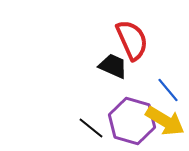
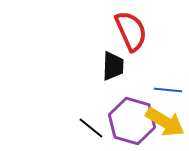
red semicircle: moved 1 px left, 9 px up
black trapezoid: rotated 68 degrees clockwise
blue line: rotated 44 degrees counterclockwise
yellow arrow: moved 1 px down
